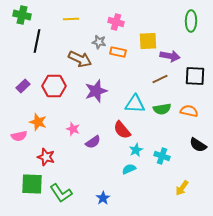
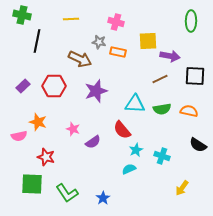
green L-shape: moved 6 px right
